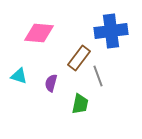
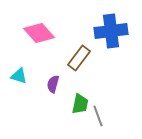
pink diamond: rotated 44 degrees clockwise
gray line: moved 40 px down
purple semicircle: moved 2 px right, 1 px down
